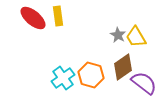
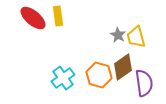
yellow trapezoid: rotated 15 degrees clockwise
orange hexagon: moved 8 px right
purple semicircle: rotated 44 degrees clockwise
